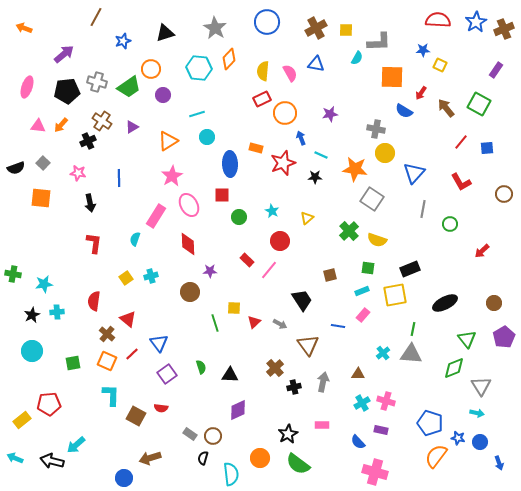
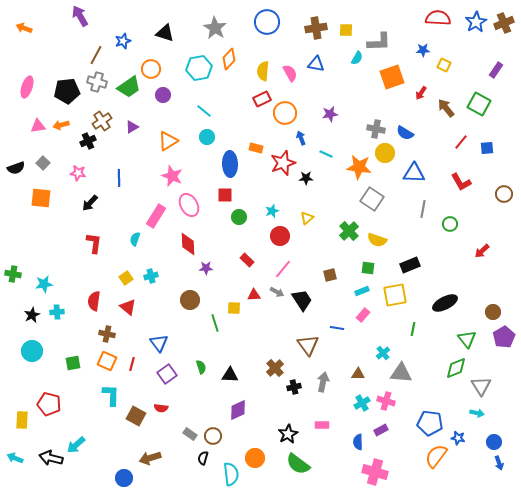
brown line at (96, 17): moved 38 px down
red semicircle at (438, 20): moved 2 px up
brown cross at (316, 28): rotated 20 degrees clockwise
brown cross at (504, 29): moved 6 px up
black triangle at (165, 33): rotated 36 degrees clockwise
purple arrow at (64, 54): moved 16 px right, 38 px up; rotated 80 degrees counterclockwise
yellow square at (440, 65): moved 4 px right
cyan hexagon at (199, 68): rotated 15 degrees counterclockwise
orange square at (392, 77): rotated 20 degrees counterclockwise
blue semicircle at (404, 111): moved 1 px right, 22 px down
cyan line at (197, 114): moved 7 px right, 3 px up; rotated 56 degrees clockwise
brown cross at (102, 121): rotated 24 degrees clockwise
orange arrow at (61, 125): rotated 35 degrees clockwise
pink triangle at (38, 126): rotated 14 degrees counterclockwise
cyan line at (321, 155): moved 5 px right, 1 px up
orange star at (355, 169): moved 4 px right, 2 px up
blue triangle at (414, 173): rotated 50 degrees clockwise
pink star at (172, 176): rotated 20 degrees counterclockwise
black star at (315, 177): moved 9 px left, 1 px down
red square at (222, 195): moved 3 px right
black arrow at (90, 203): rotated 54 degrees clockwise
cyan star at (272, 211): rotated 24 degrees clockwise
red circle at (280, 241): moved 5 px up
black rectangle at (410, 269): moved 4 px up
pink line at (269, 270): moved 14 px right, 1 px up
purple star at (210, 271): moved 4 px left, 3 px up
brown circle at (190, 292): moved 8 px down
brown circle at (494, 303): moved 1 px left, 9 px down
red triangle at (128, 319): moved 12 px up
red triangle at (254, 322): moved 27 px up; rotated 40 degrees clockwise
gray arrow at (280, 324): moved 3 px left, 32 px up
blue line at (338, 326): moved 1 px left, 2 px down
brown cross at (107, 334): rotated 28 degrees counterclockwise
red line at (132, 354): moved 10 px down; rotated 32 degrees counterclockwise
gray triangle at (411, 354): moved 10 px left, 19 px down
green diamond at (454, 368): moved 2 px right
red pentagon at (49, 404): rotated 20 degrees clockwise
yellow rectangle at (22, 420): rotated 48 degrees counterclockwise
blue pentagon at (430, 423): rotated 10 degrees counterclockwise
purple rectangle at (381, 430): rotated 40 degrees counterclockwise
blue semicircle at (358, 442): rotated 42 degrees clockwise
blue circle at (480, 442): moved 14 px right
orange circle at (260, 458): moved 5 px left
black arrow at (52, 461): moved 1 px left, 3 px up
